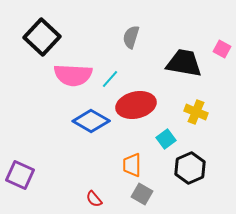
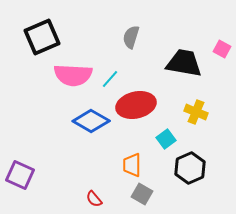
black square: rotated 24 degrees clockwise
